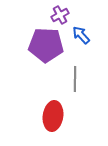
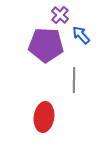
purple cross: rotated 18 degrees counterclockwise
gray line: moved 1 px left, 1 px down
red ellipse: moved 9 px left, 1 px down
